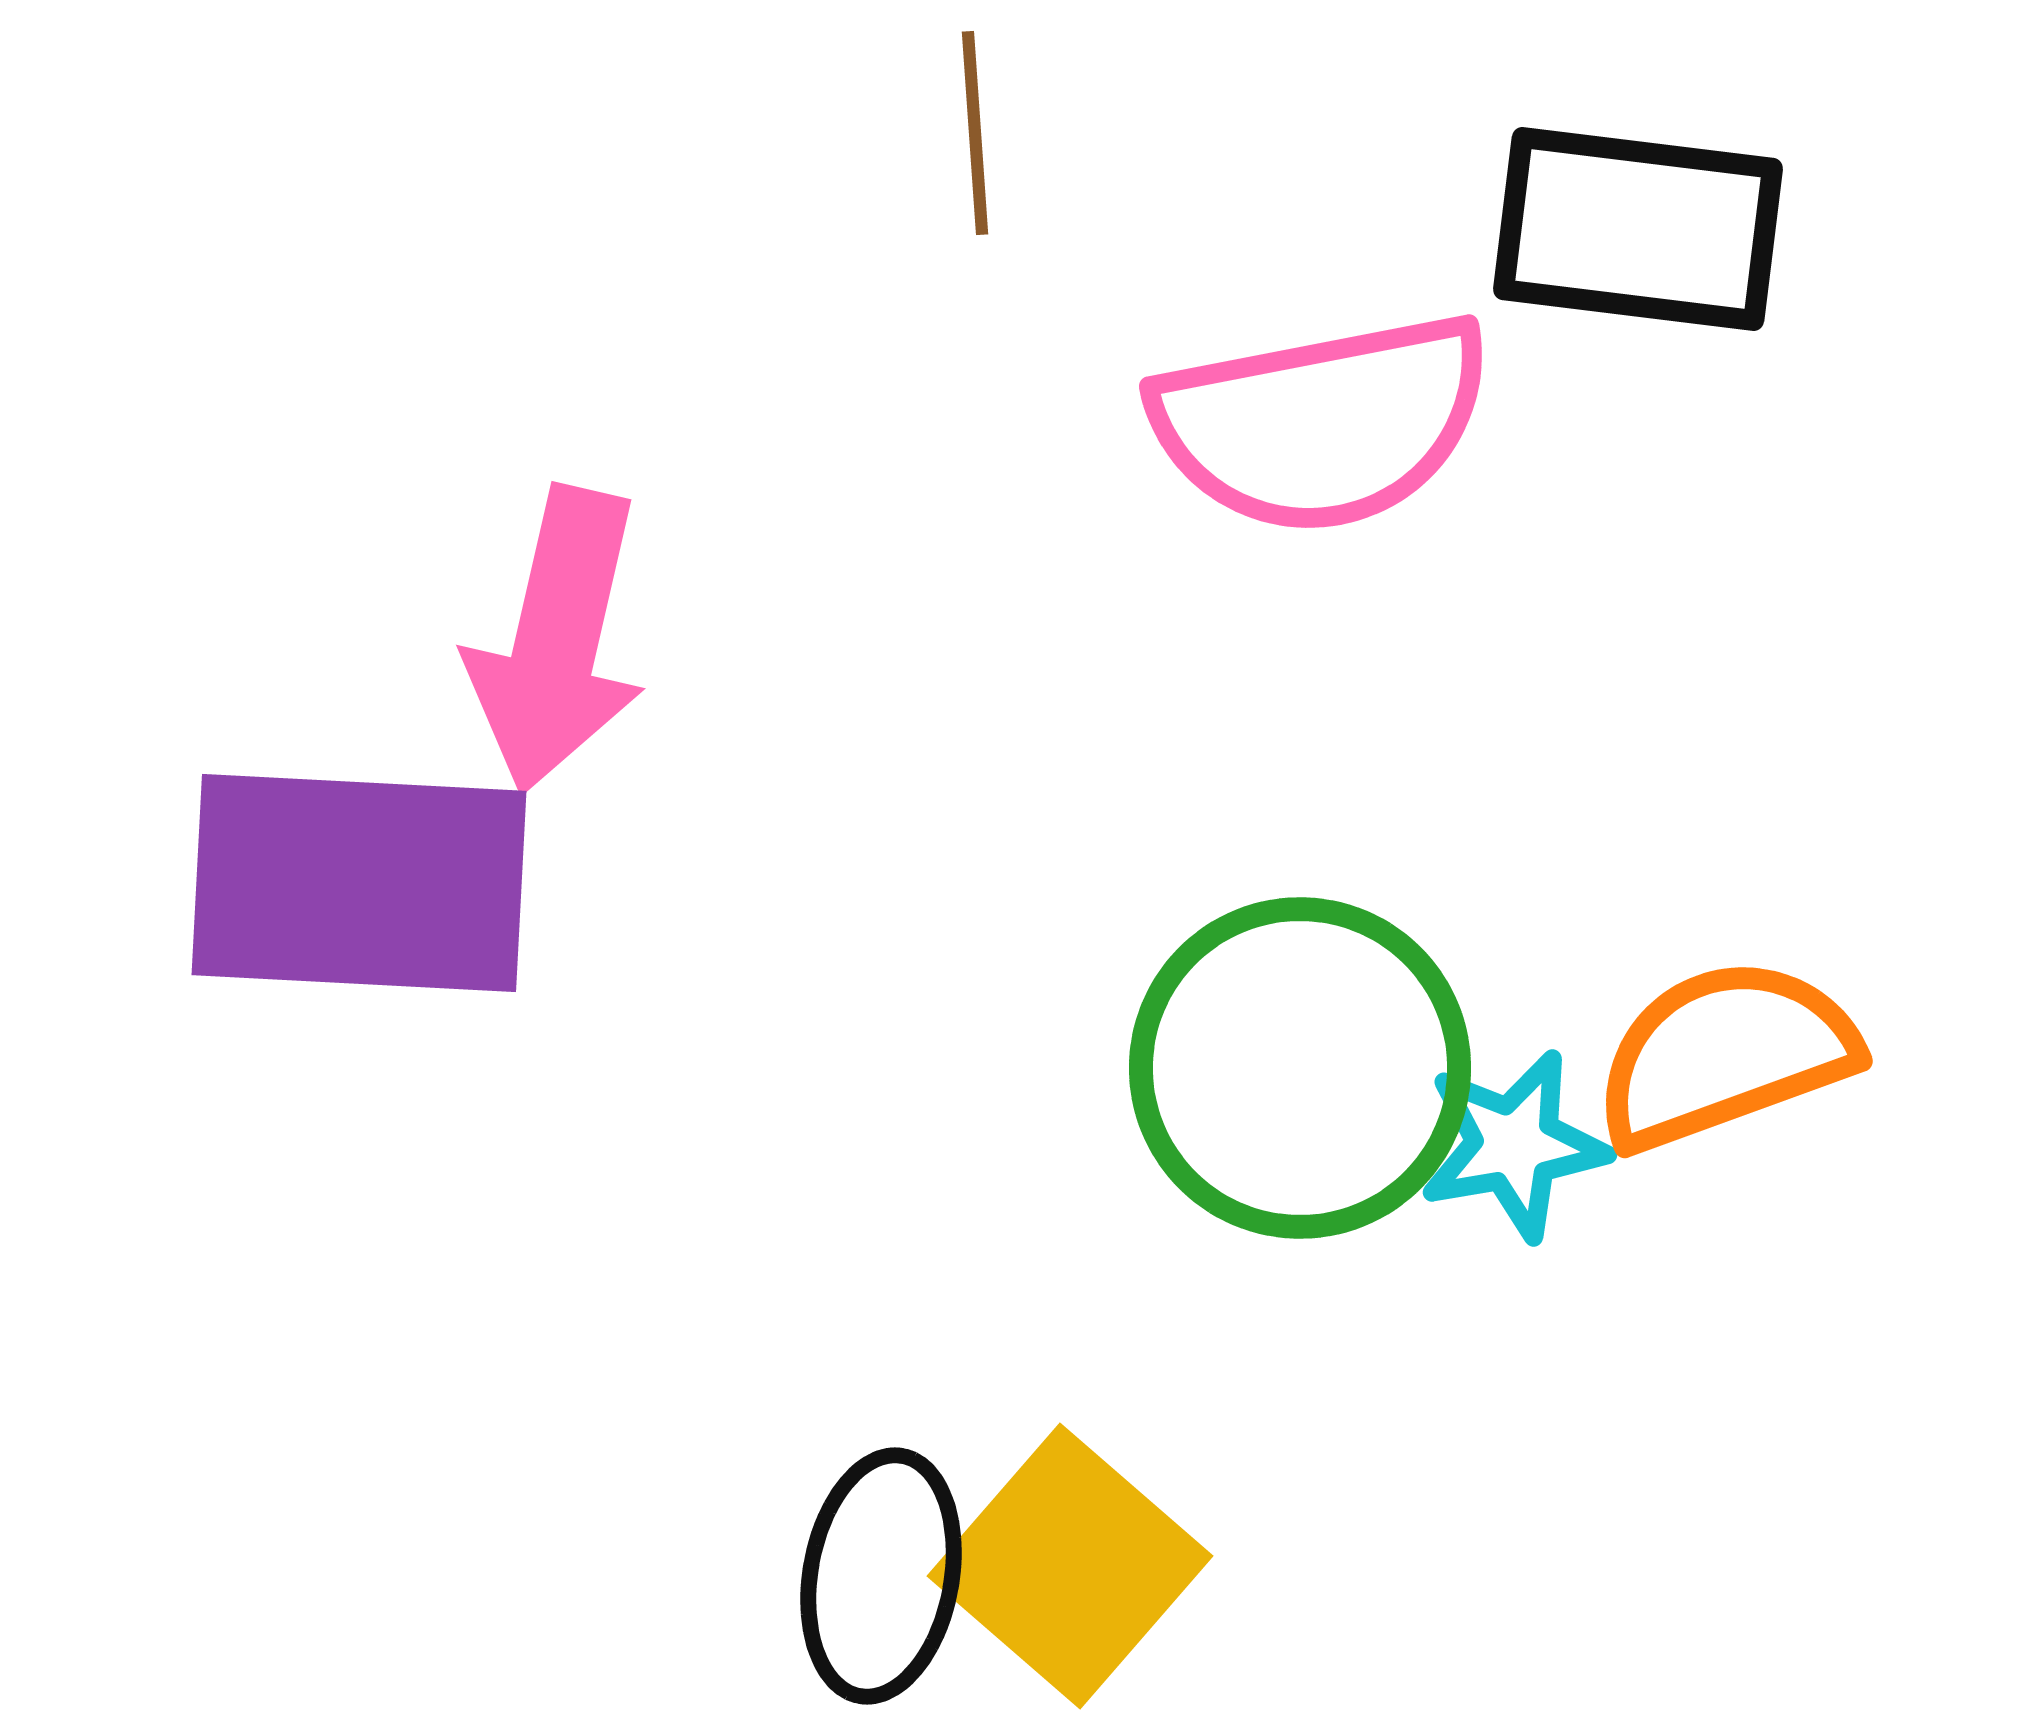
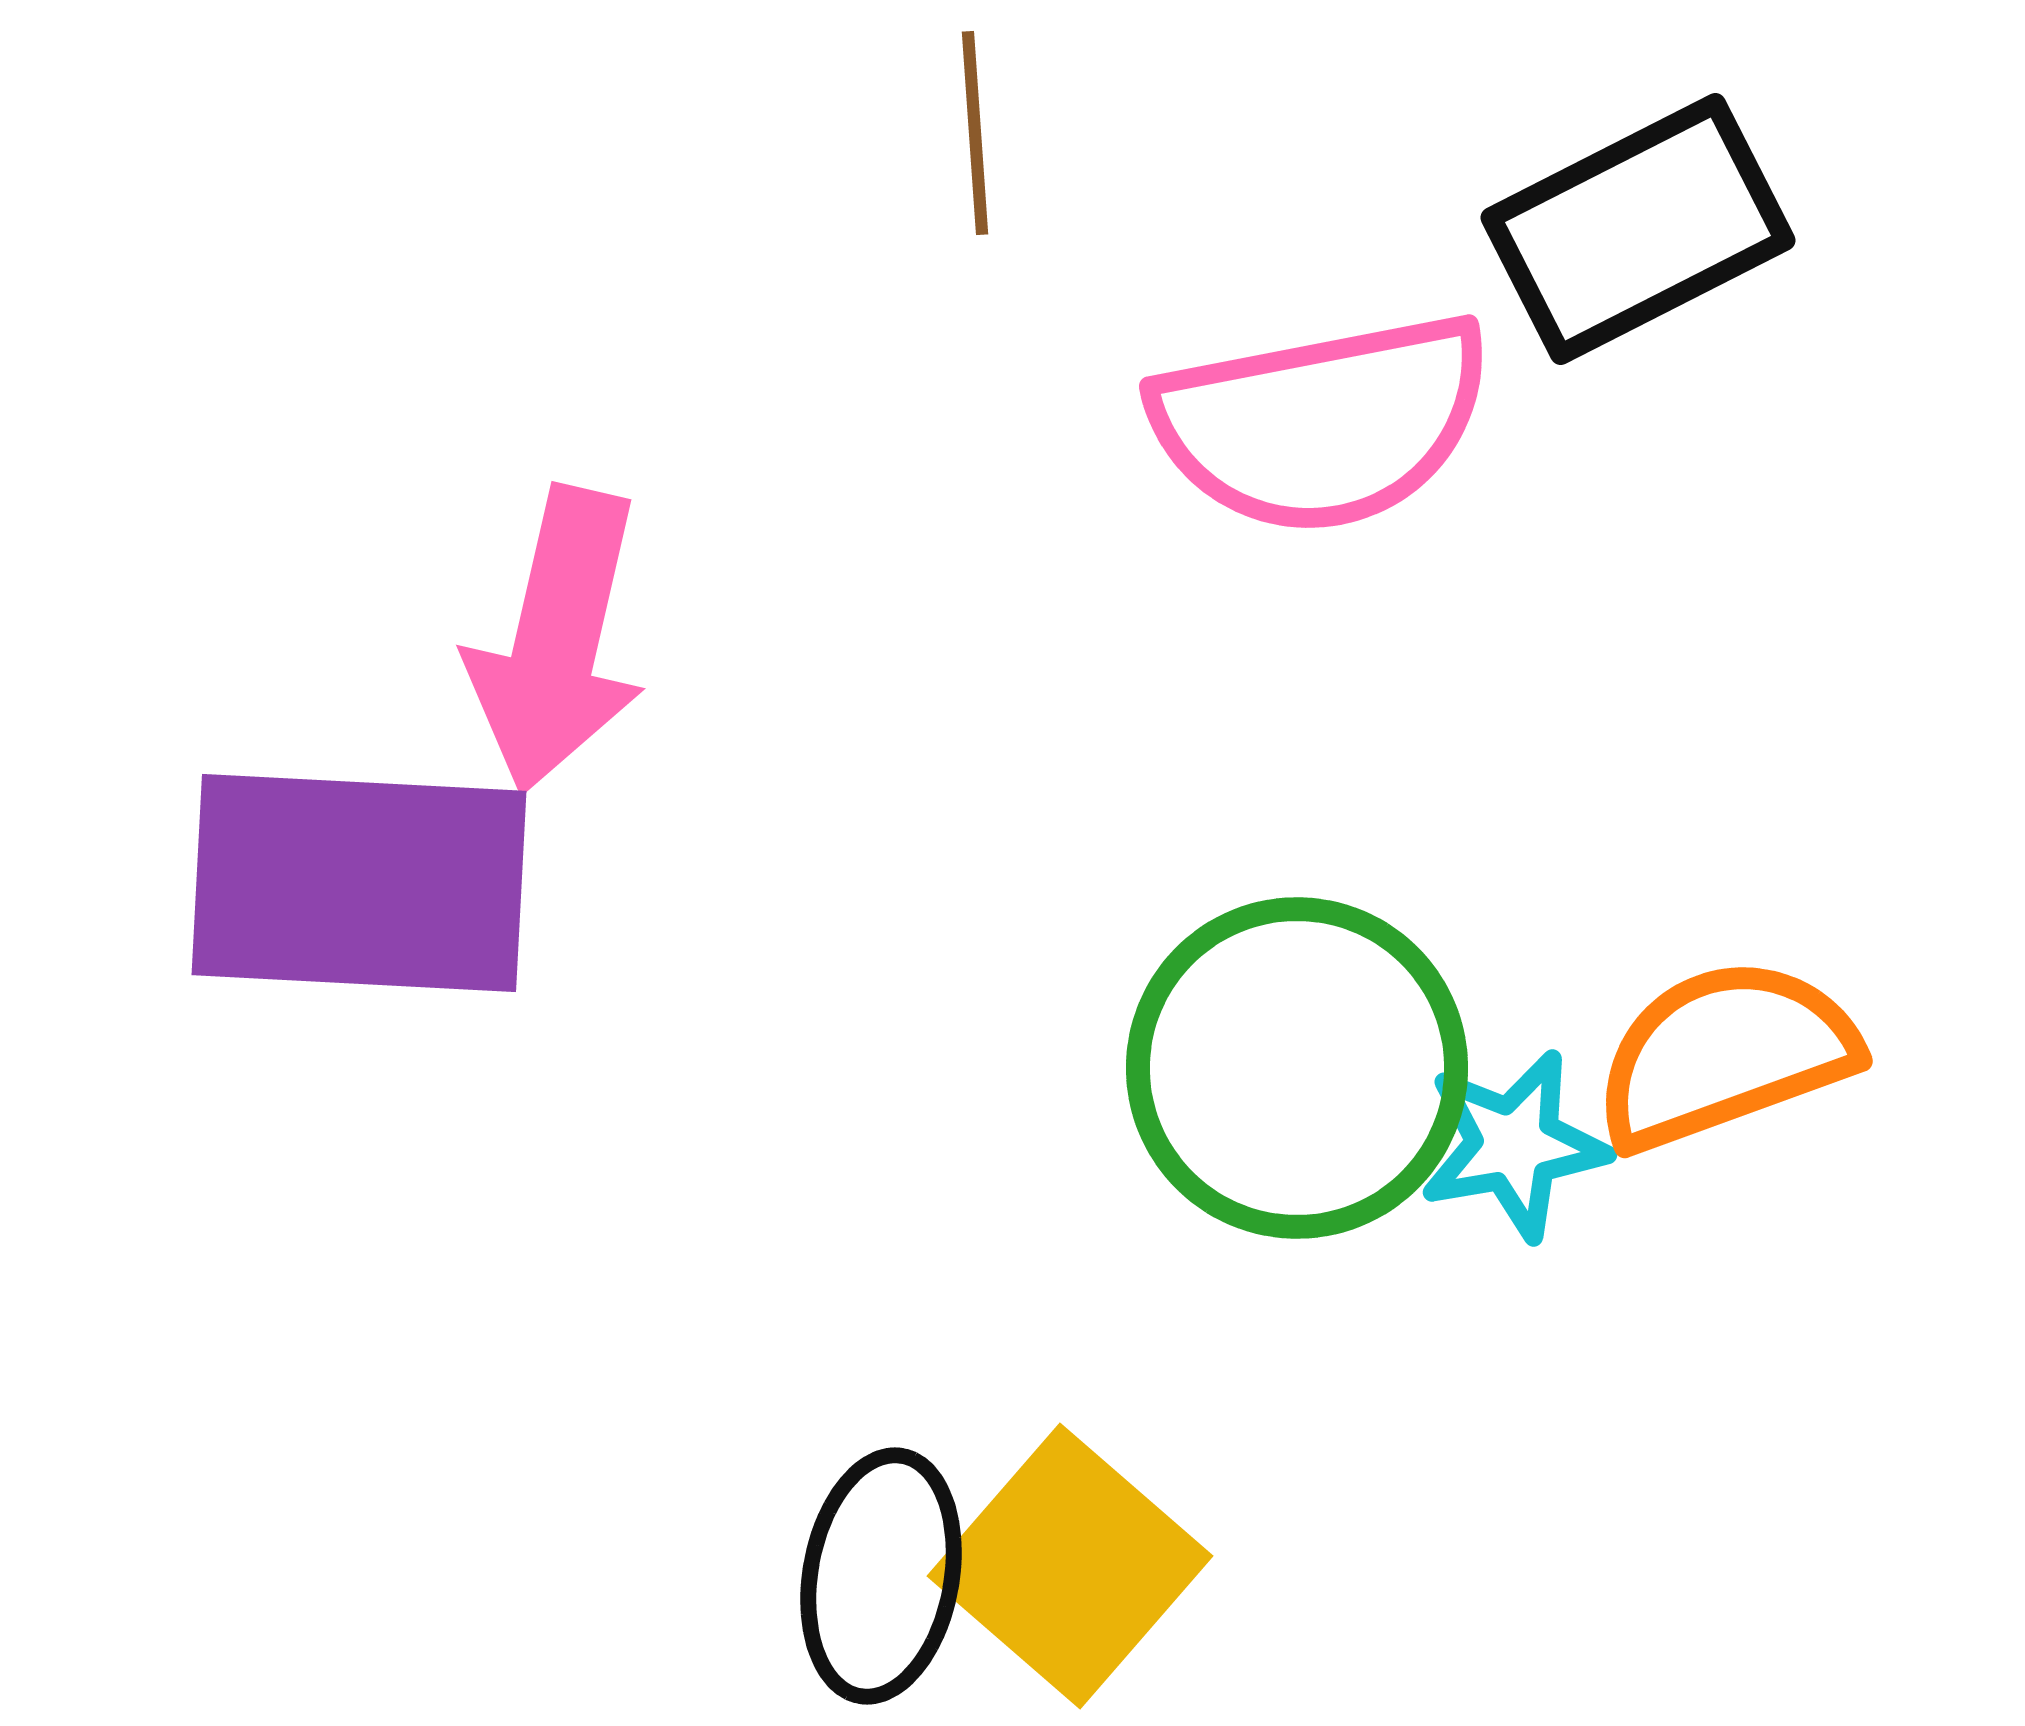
black rectangle: rotated 34 degrees counterclockwise
green circle: moved 3 px left
